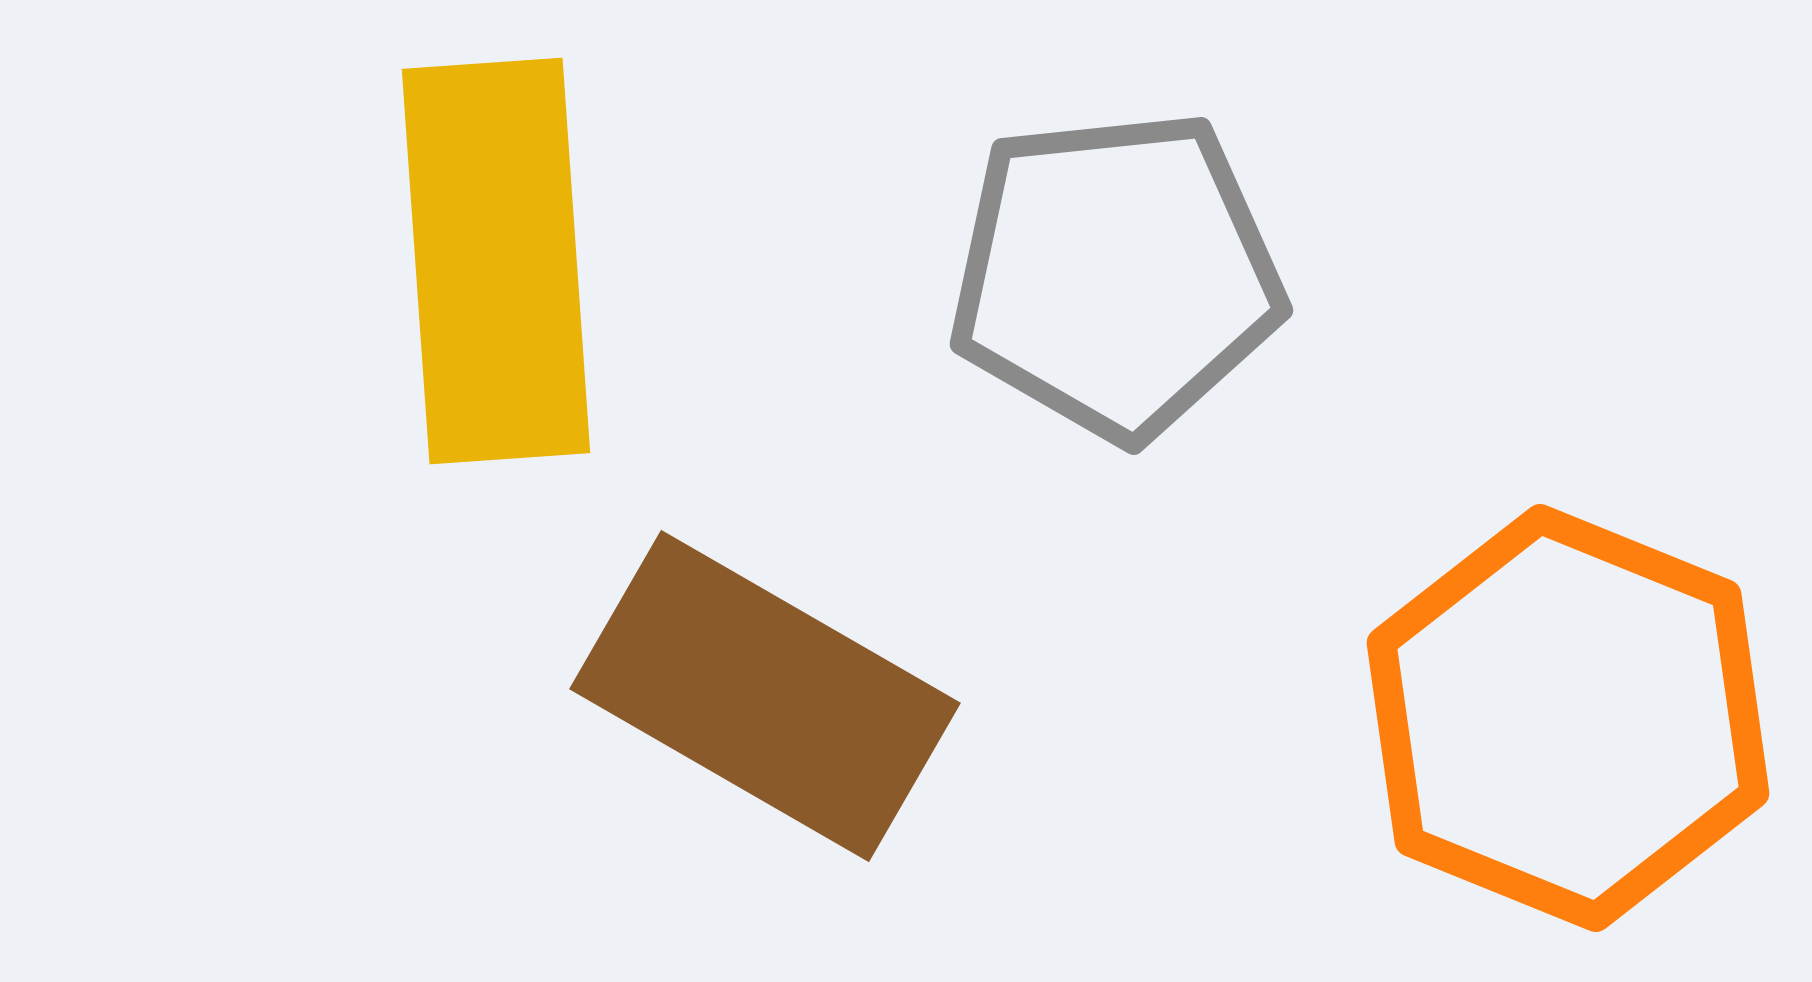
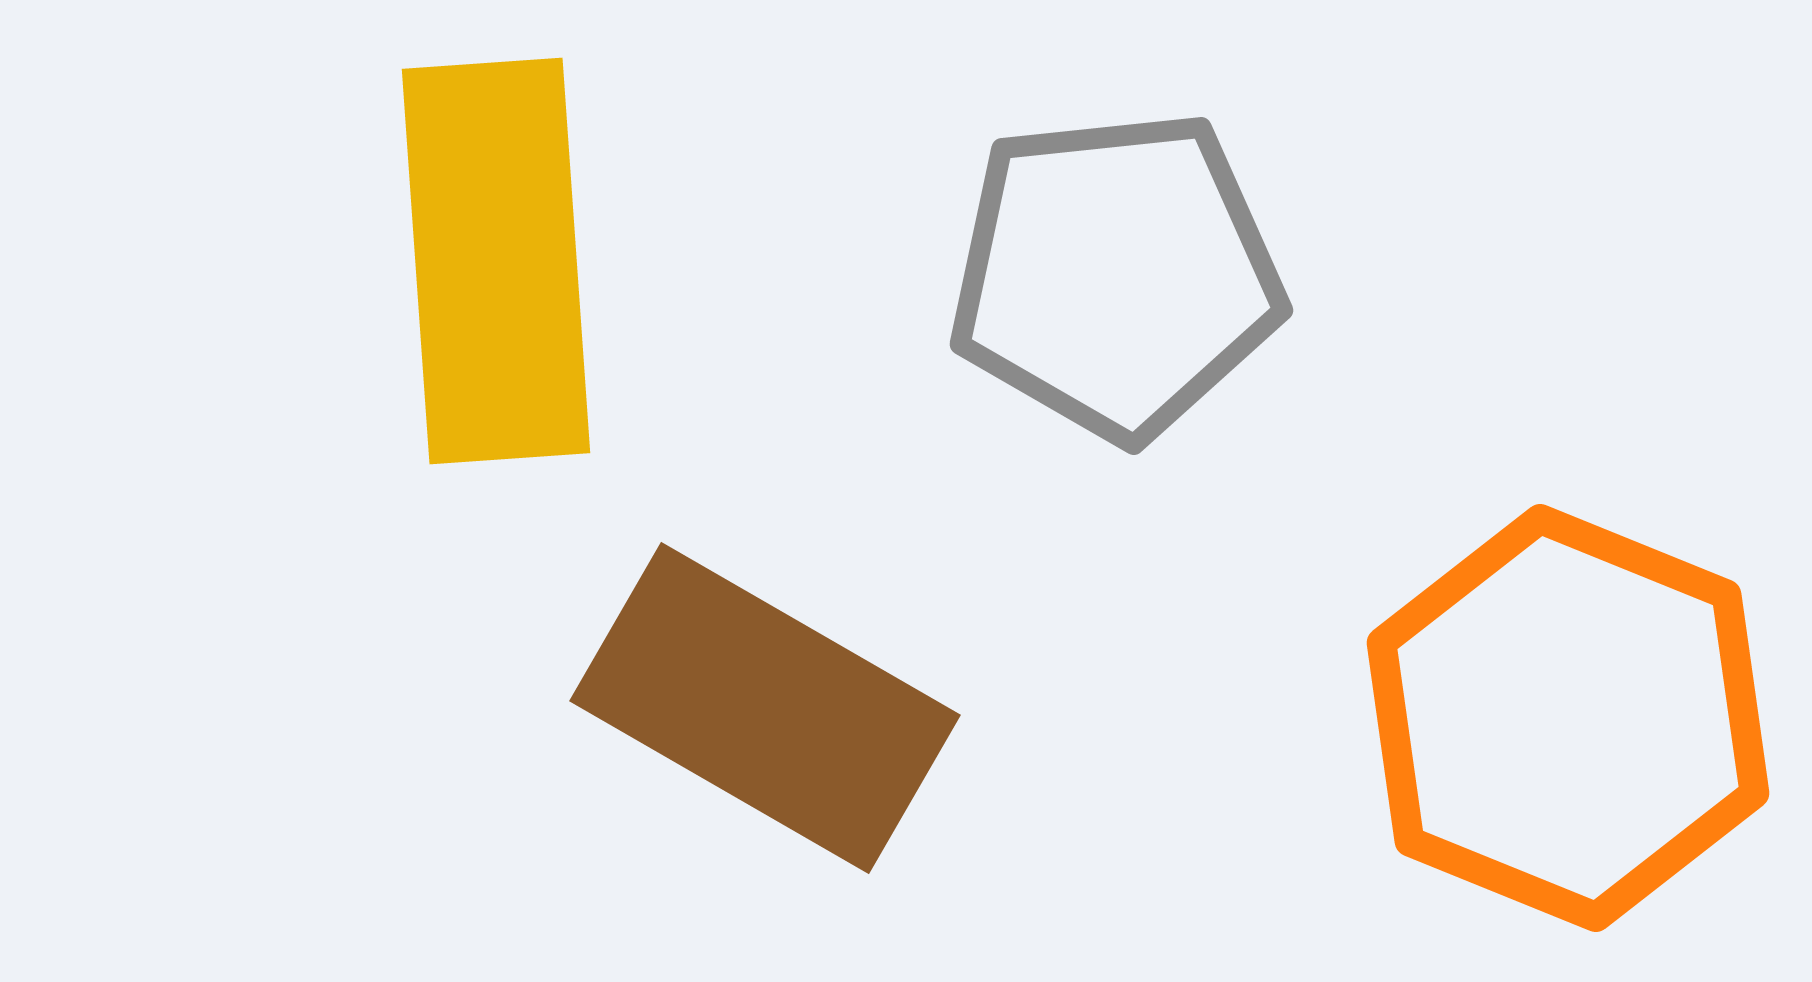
brown rectangle: moved 12 px down
